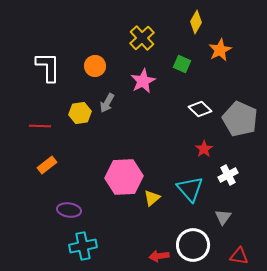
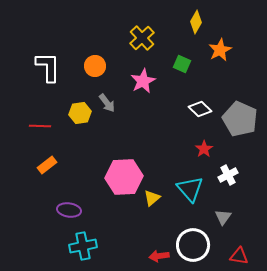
gray arrow: rotated 66 degrees counterclockwise
